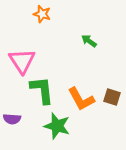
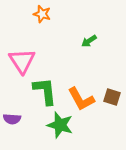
green arrow: rotated 70 degrees counterclockwise
green L-shape: moved 3 px right, 1 px down
green star: moved 3 px right, 1 px up
